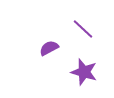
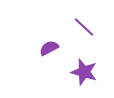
purple line: moved 1 px right, 2 px up
